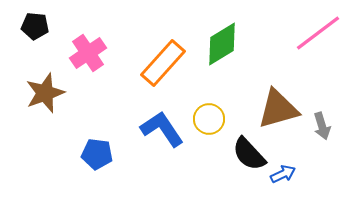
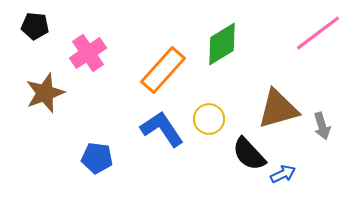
orange rectangle: moved 7 px down
blue pentagon: moved 4 px down
